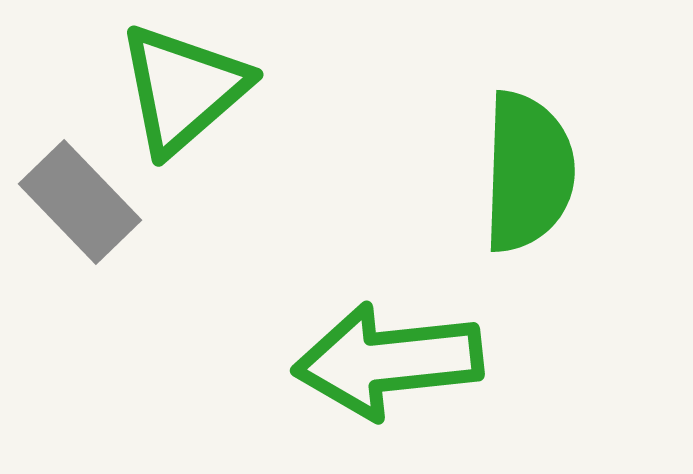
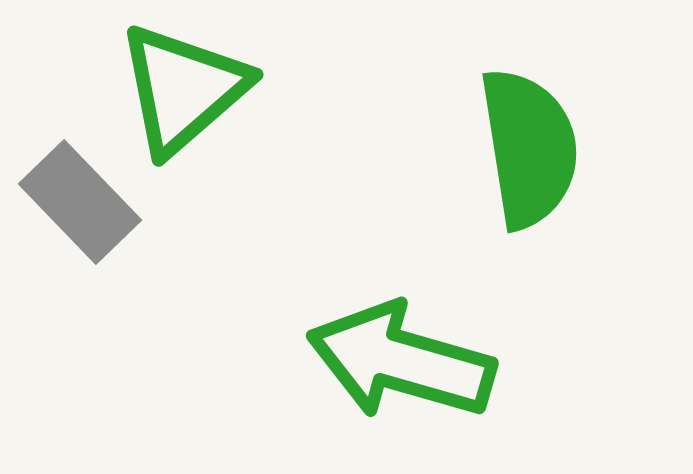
green semicircle: moved 1 px right, 24 px up; rotated 11 degrees counterclockwise
green arrow: moved 13 px right; rotated 22 degrees clockwise
